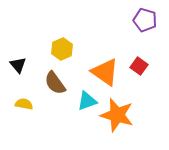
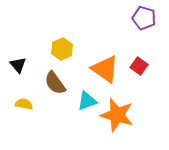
purple pentagon: moved 1 px left, 2 px up
orange triangle: moved 3 px up
